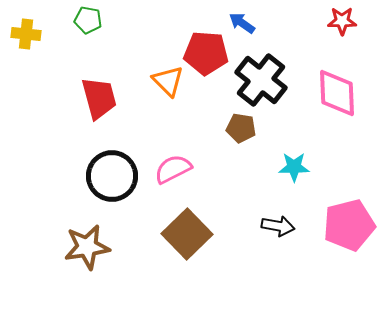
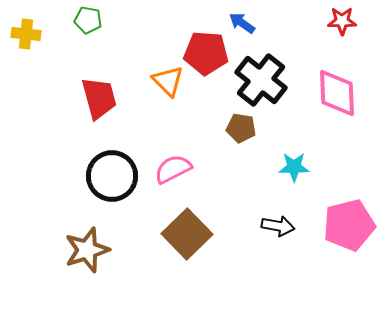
brown star: moved 3 px down; rotated 9 degrees counterclockwise
